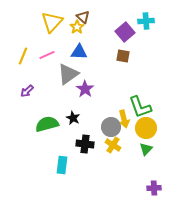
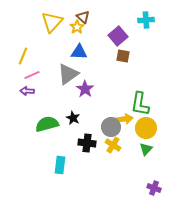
cyan cross: moved 1 px up
purple square: moved 7 px left, 4 px down
pink line: moved 15 px left, 20 px down
purple arrow: rotated 48 degrees clockwise
green L-shape: moved 3 px up; rotated 30 degrees clockwise
yellow arrow: rotated 84 degrees counterclockwise
black cross: moved 2 px right, 1 px up
cyan rectangle: moved 2 px left
purple cross: rotated 24 degrees clockwise
